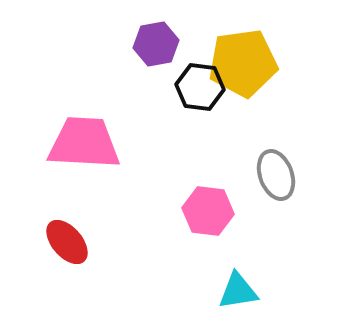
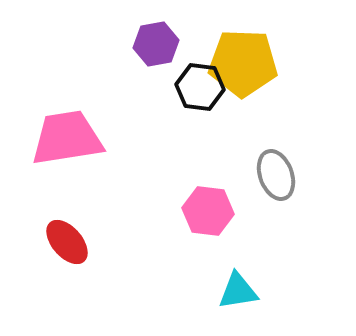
yellow pentagon: rotated 10 degrees clockwise
pink trapezoid: moved 17 px left, 5 px up; rotated 12 degrees counterclockwise
